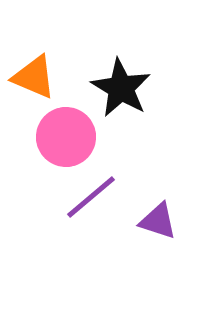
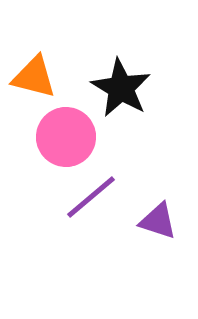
orange triangle: rotated 9 degrees counterclockwise
